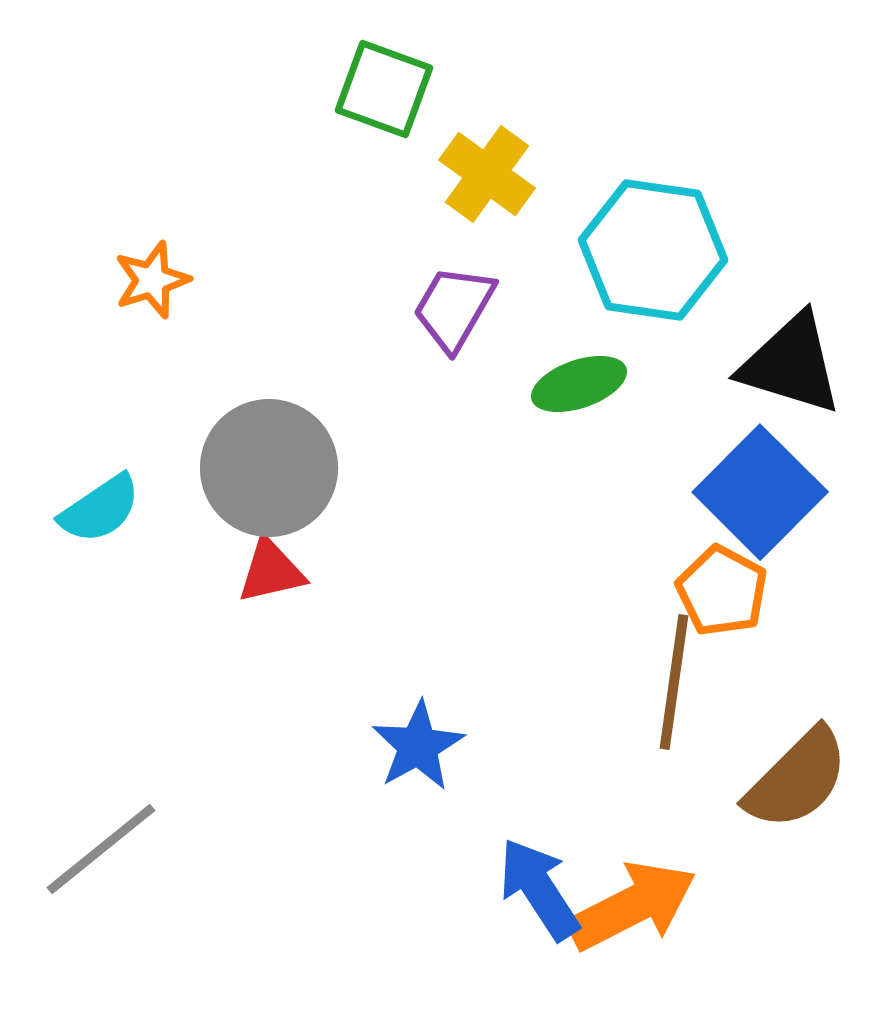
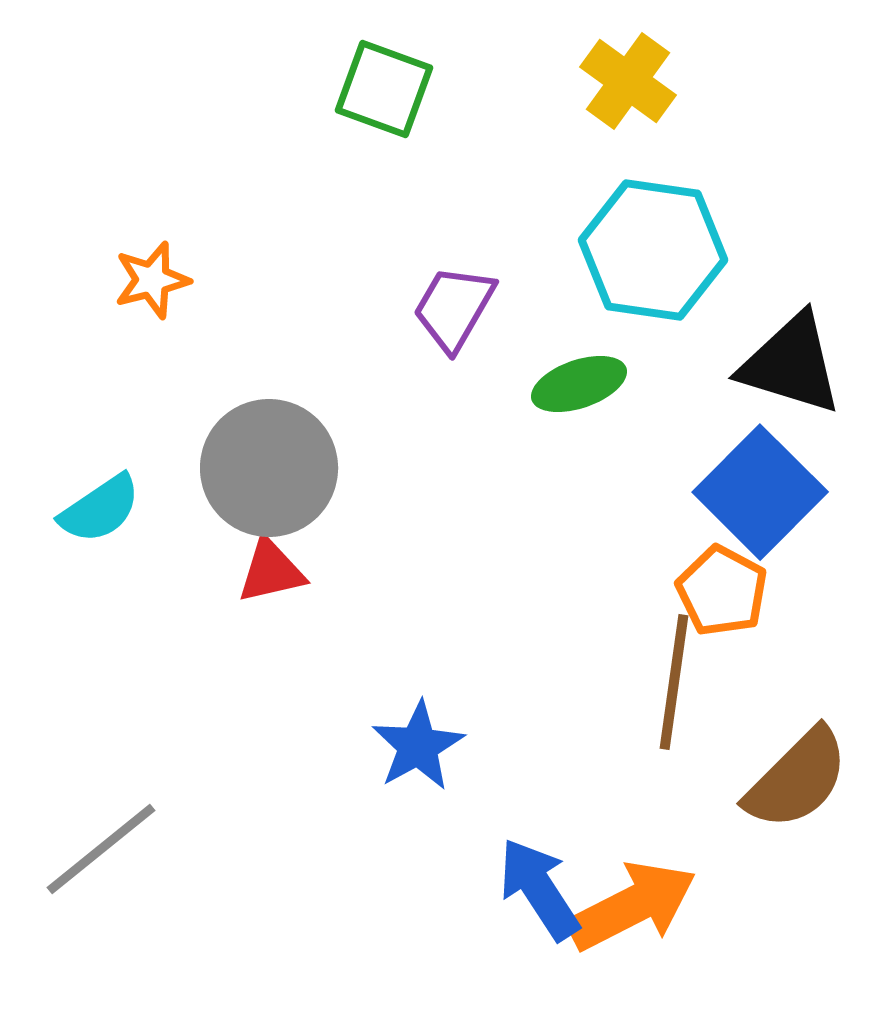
yellow cross: moved 141 px right, 93 px up
orange star: rotated 4 degrees clockwise
